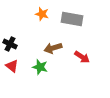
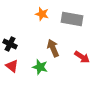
brown arrow: rotated 84 degrees clockwise
